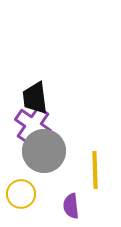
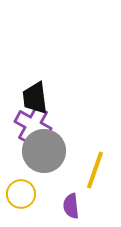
purple cross: rotated 6 degrees counterclockwise
yellow line: rotated 21 degrees clockwise
